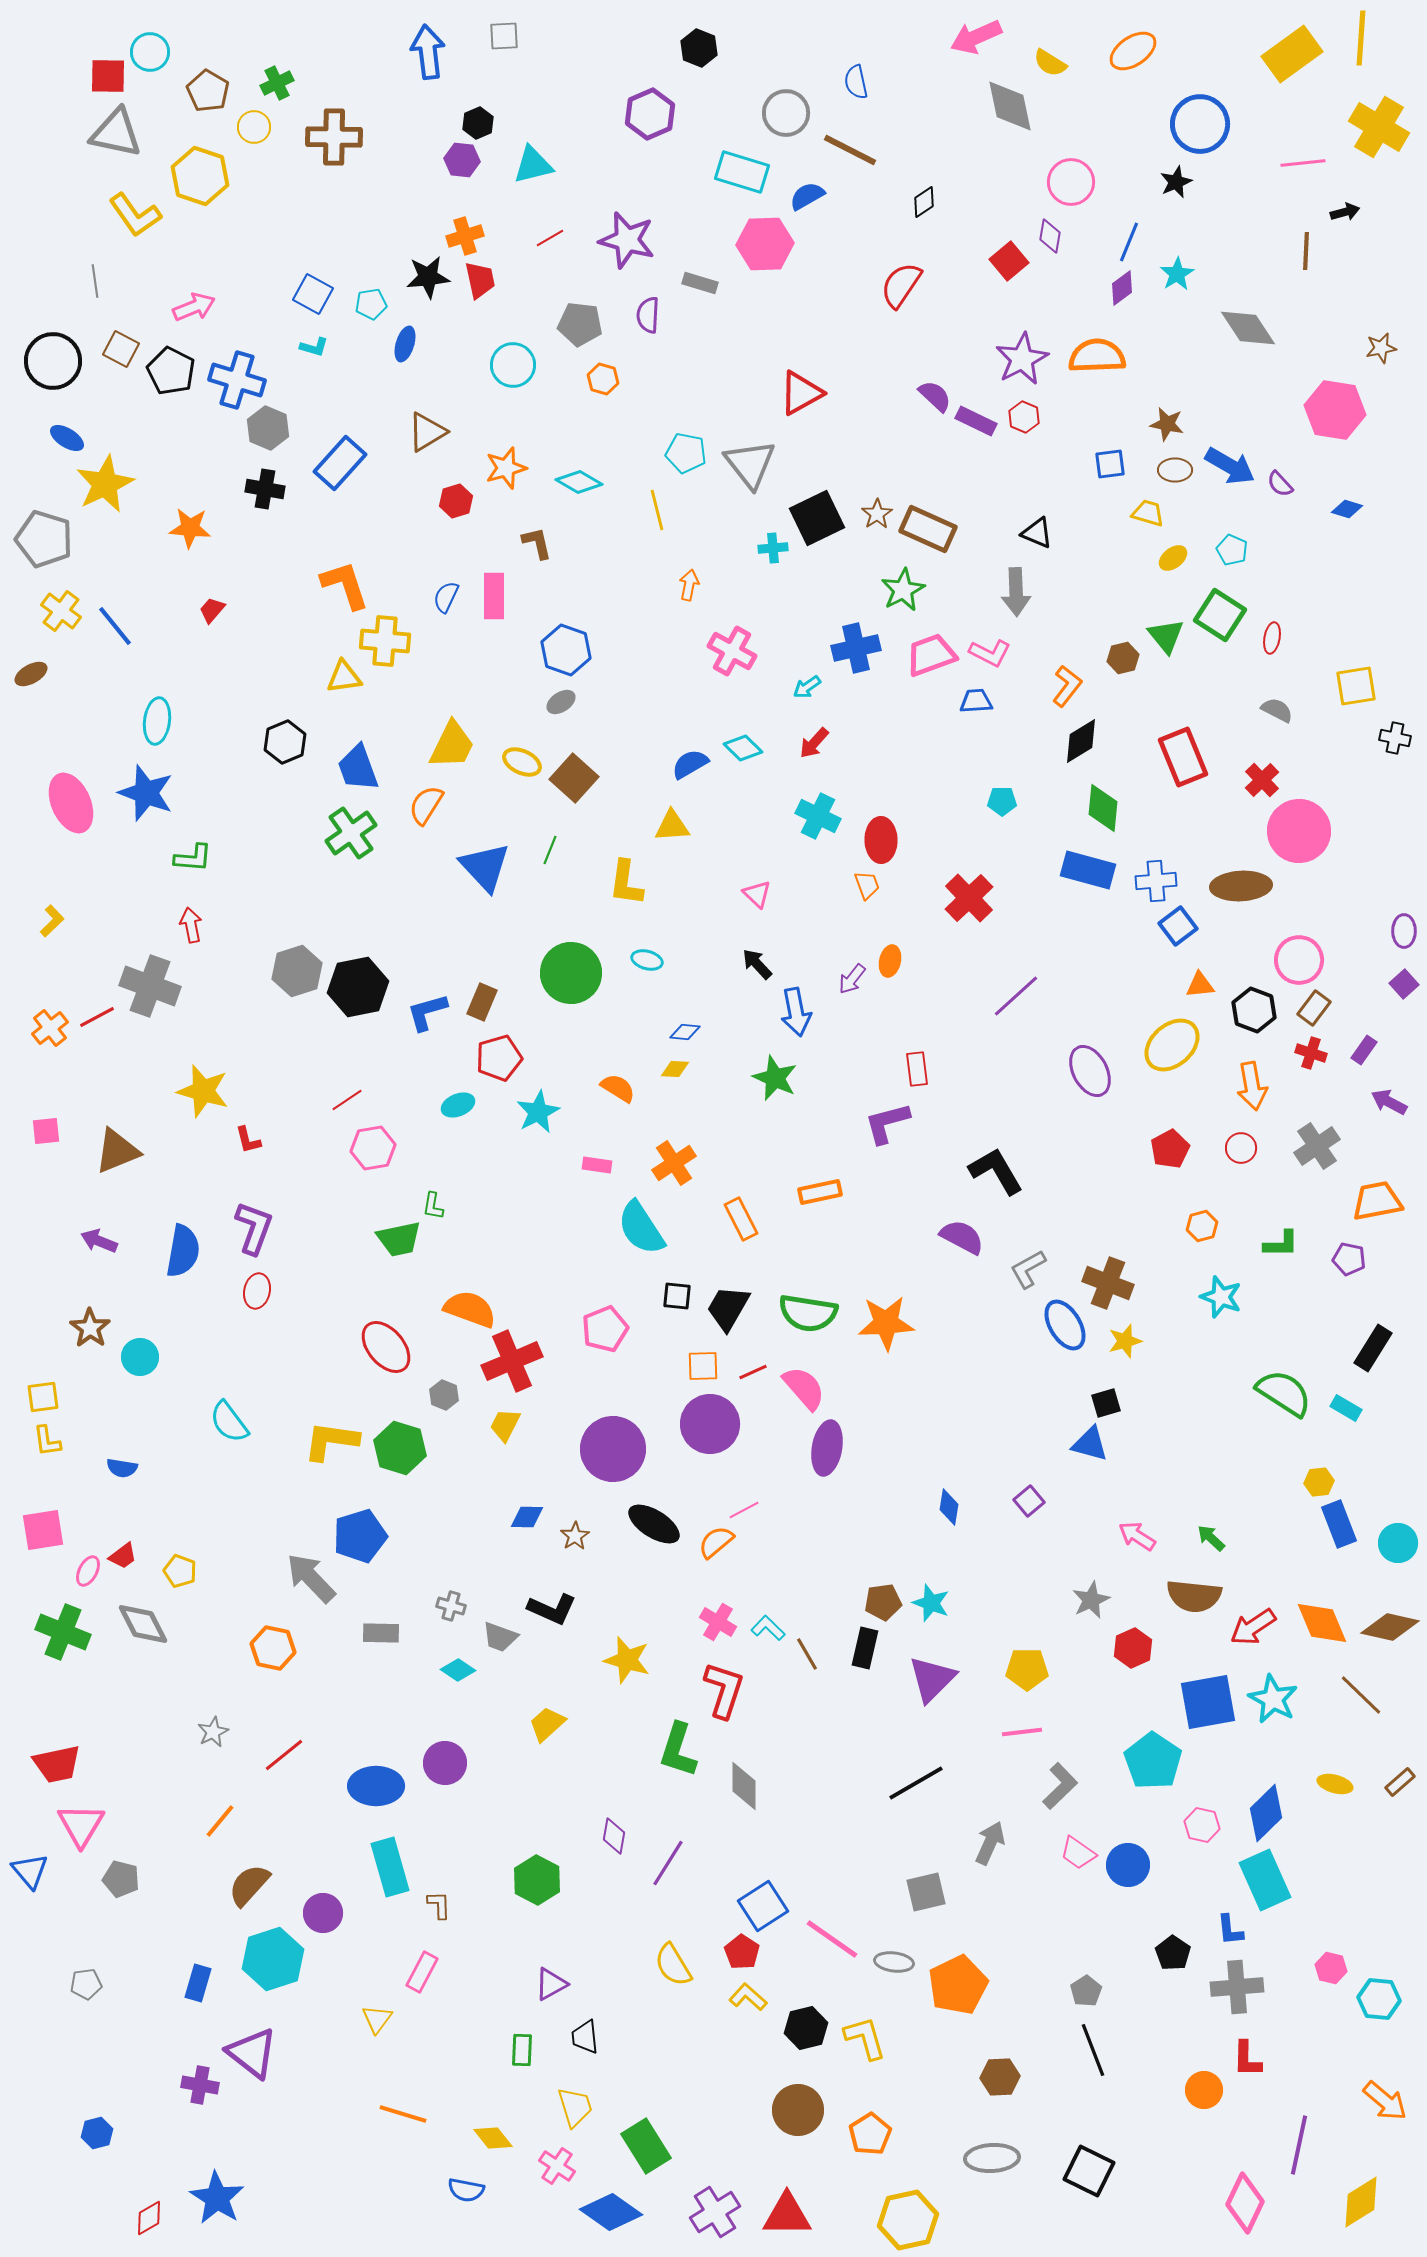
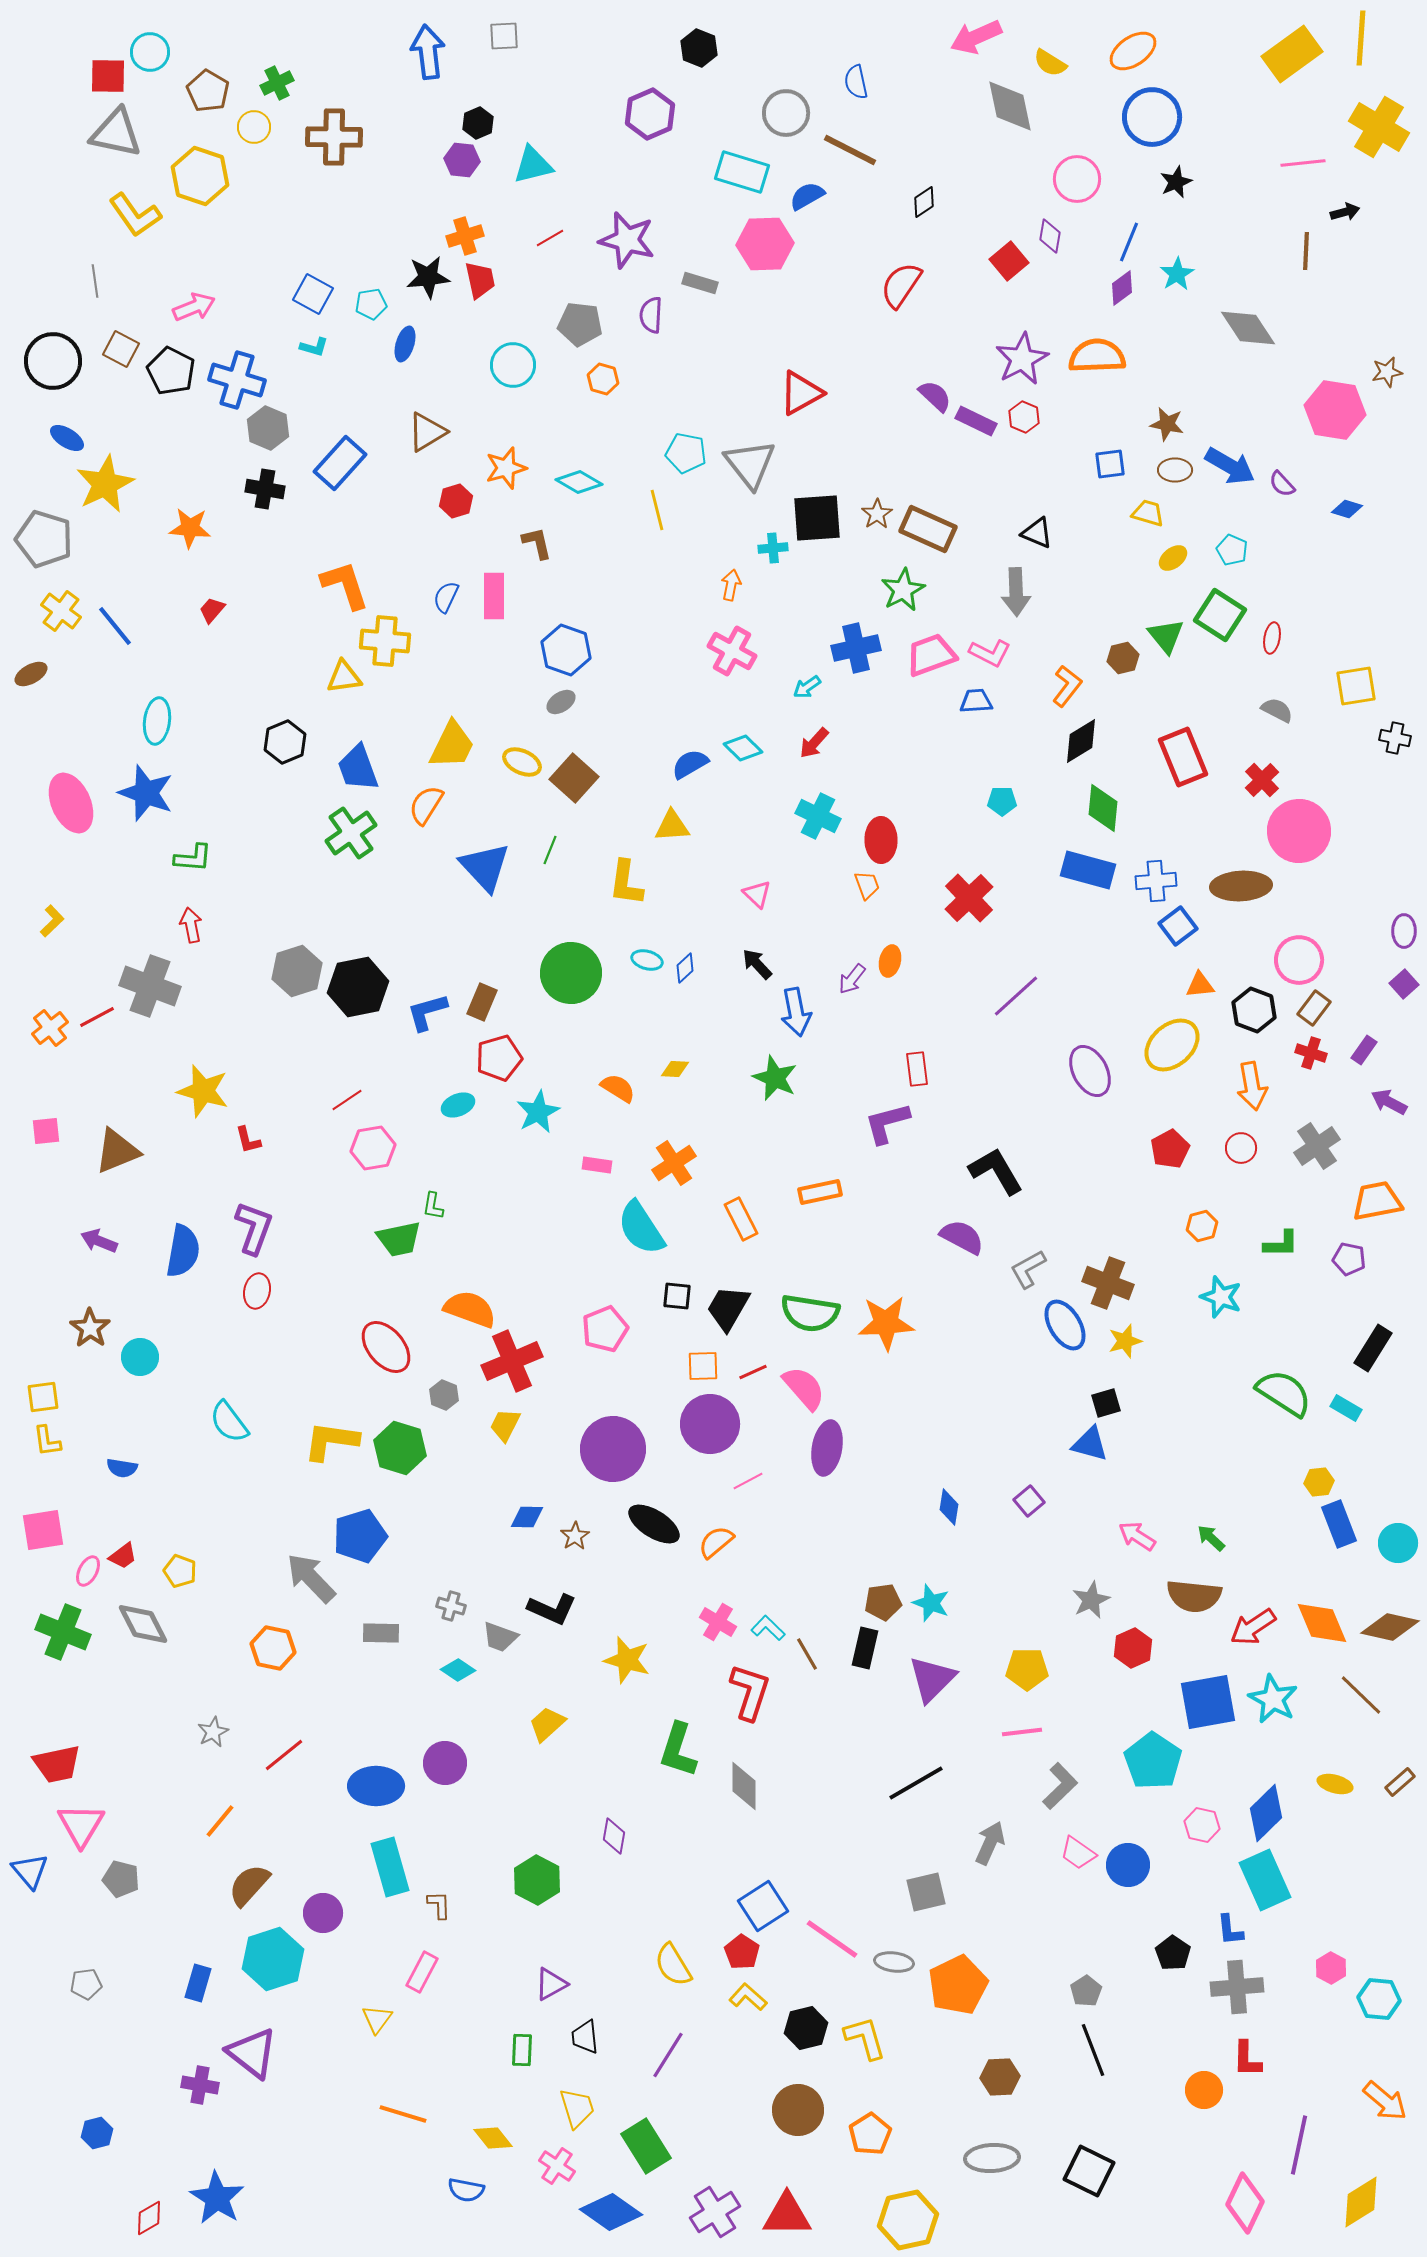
blue circle at (1200, 124): moved 48 px left, 7 px up
pink circle at (1071, 182): moved 6 px right, 3 px up
purple semicircle at (648, 315): moved 3 px right
brown star at (1381, 348): moved 6 px right, 24 px down
purple semicircle at (1280, 484): moved 2 px right
black square at (817, 518): rotated 22 degrees clockwise
orange arrow at (689, 585): moved 42 px right
blue diamond at (685, 1032): moved 64 px up; rotated 48 degrees counterclockwise
green semicircle at (808, 1313): moved 2 px right
pink line at (744, 1510): moved 4 px right, 29 px up
red L-shape at (724, 1690): moved 26 px right, 2 px down
purple line at (668, 1863): moved 192 px down
pink hexagon at (1331, 1968): rotated 16 degrees clockwise
yellow trapezoid at (575, 2107): moved 2 px right, 1 px down
